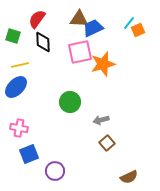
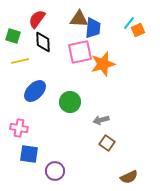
blue trapezoid: rotated 120 degrees clockwise
yellow line: moved 4 px up
blue ellipse: moved 19 px right, 4 px down
brown square: rotated 14 degrees counterclockwise
blue square: rotated 30 degrees clockwise
